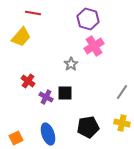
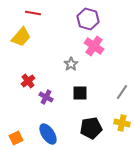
pink cross: rotated 24 degrees counterclockwise
red cross: rotated 16 degrees clockwise
black square: moved 15 px right
black pentagon: moved 3 px right, 1 px down
blue ellipse: rotated 15 degrees counterclockwise
